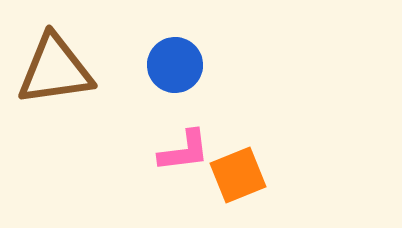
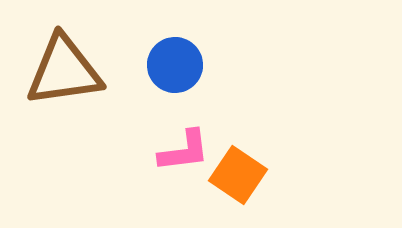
brown triangle: moved 9 px right, 1 px down
orange square: rotated 34 degrees counterclockwise
